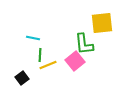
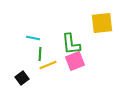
green L-shape: moved 13 px left
green line: moved 1 px up
pink square: rotated 18 degrees clockwise
